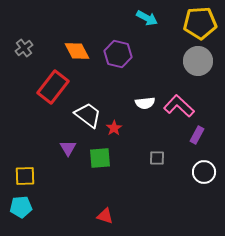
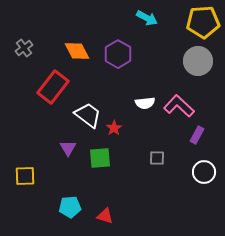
yellow pentagon: moved 3 px right, 1 px up
purple hexagon: rotated 16 degrees clockwise
cyan pentagon: moved 49 px right
